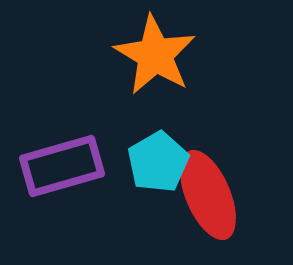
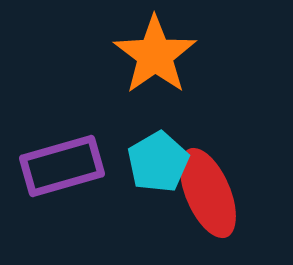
orange star: rotated 6 degrees clockwise
red ellipse: moved 2 px up
